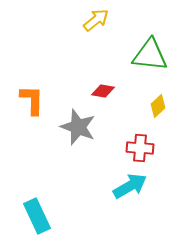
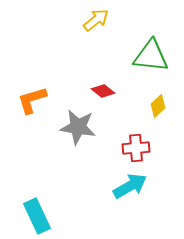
green triangle: moved 1 px right, 1 px down
red diamond: rotated 30 degrees clockwise
orange L-shape: rotated 108 degrees counterclockwise
gray star: rotated 12 degrees counterclockwise
red cross: moved 4 px left; rotated 8 degrees counterclockwise
